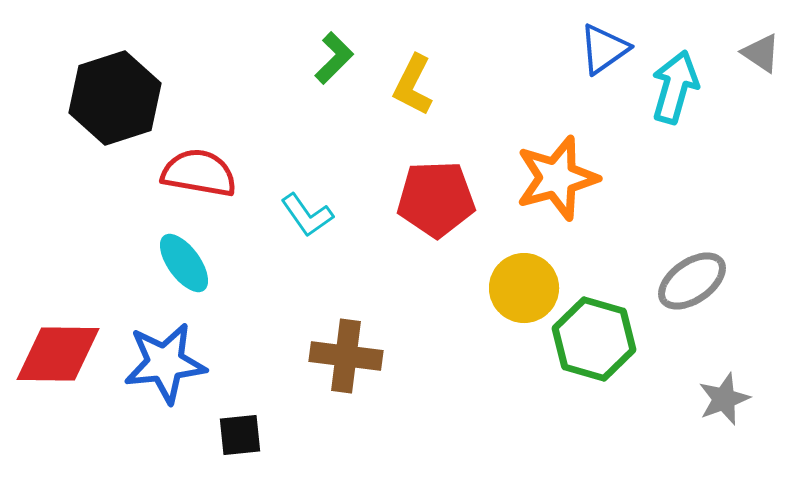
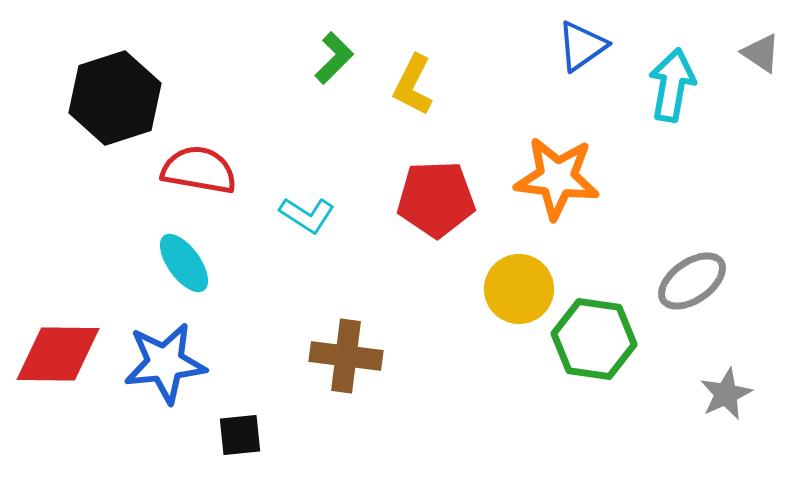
blue triangle: moved 22 px left, 3 px up
cyan arrow: moved 3 px left, 2 px up; rotated 6 degrees counterclockwise
red semicircle: moved 3 px up
orange star: rotated 22 degrees clockwise
cyan L-shape: rotated 22 degrees counterclockwise
yellow circle: moved 5 px left, 1 px down
green hexagon: rotated 8 degrees counterclockwise
gray star: moved 2 px right, 5 px up; rotated 4 degrees counterclockwise
